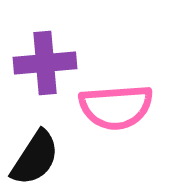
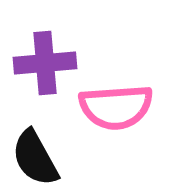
black semicircle: rotated 118 degrees clockwise
